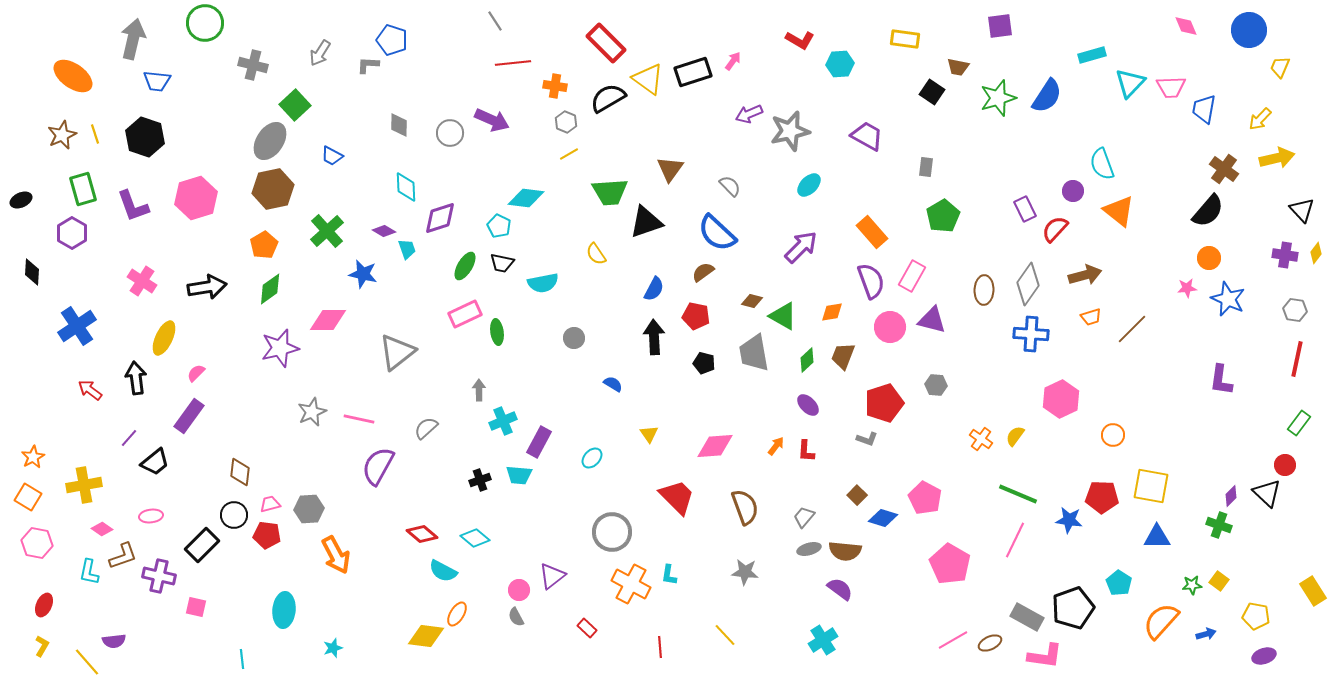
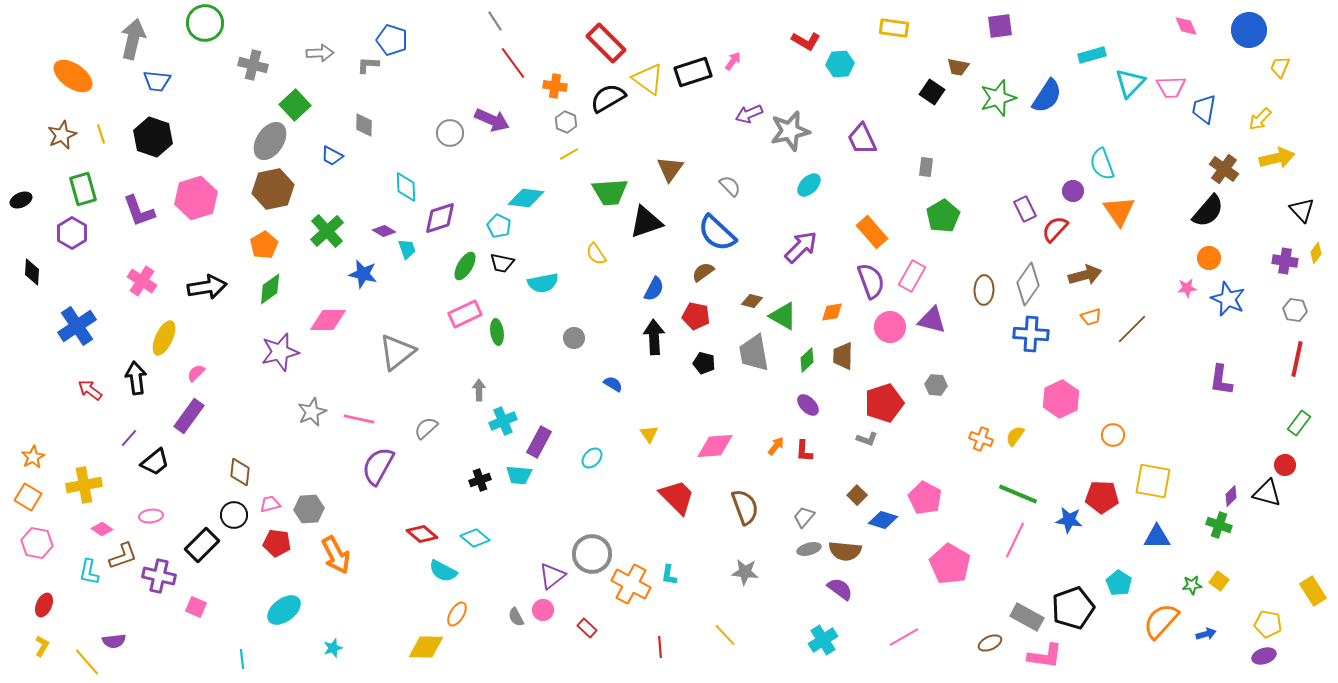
yellow rectangle at (905, 39): moved 11 px left, 11 px up
red L-shape at (800, 40): moved 6 px right, 1 px down
gray arrow at (320, 53): rotated 124 degrees counterclockwise
red line at (513, 63): rotated 60 degrees clockwise
gray diamond at (399, 125): moved 35 px left
yellow line at (95, 134): moved 6 px right
purple trapezoid at (867, 136): moved 5 px left, 3 px down; rotated 144 degrees counterclockwise
black hexagon at (145, 137): moved 8 px right
purple L-shape at (133, 206): moved 6 px right, 5 px down
orange triangle at (1119, 211): rotated 16 degrees clockwise
purple cross at (1285, 255): moved 6 px down
purple star at (280, 348): moved 4 px down
brown trapezoid at (843, 356): rotated 20 degrees counterclockwise
orange cross at (981, 439): rotated 15 degrees counterclockwise
red L-shape at (806, 451): moved 2 px left
yellow square at (1151, 486): moved 2 px right, 5 px up
black triangle at (1267, 493): rotated 28 degrees counterclockwise
blue diamond at (883, 518): moved 2 px down
gray circle at (612, 532): moved 20 px left, 22 px down
red pentagon at (267, 535): moved 10 px right, 8 px down
pink circle at (519, 590): moved 24 px right, 20 px down
pink square at (196, 607): rotated 10 degrees clockwise
cyan ellipse at (284, 610): rotated 48 degrees clockwise
yellow pentagon at (1256, 616): moved 12 px right, 8 px down
yellow diamond at (426, 636): moved 11 px down; rotated 6 degrees counterclockwise
pink line at (953, 640): moved 49 px left, 3 px up
